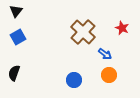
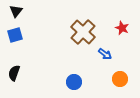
blue square: moved 3 px left, 2 px up; rotated 14 degrees clockwise
orange circle: moved 11 px right, 4 px down
blue circle: moved 2 px down
